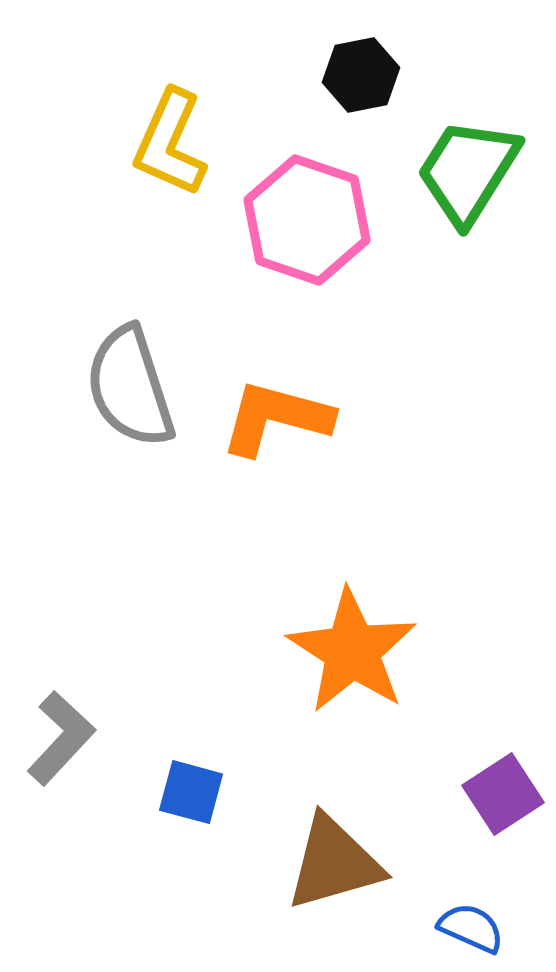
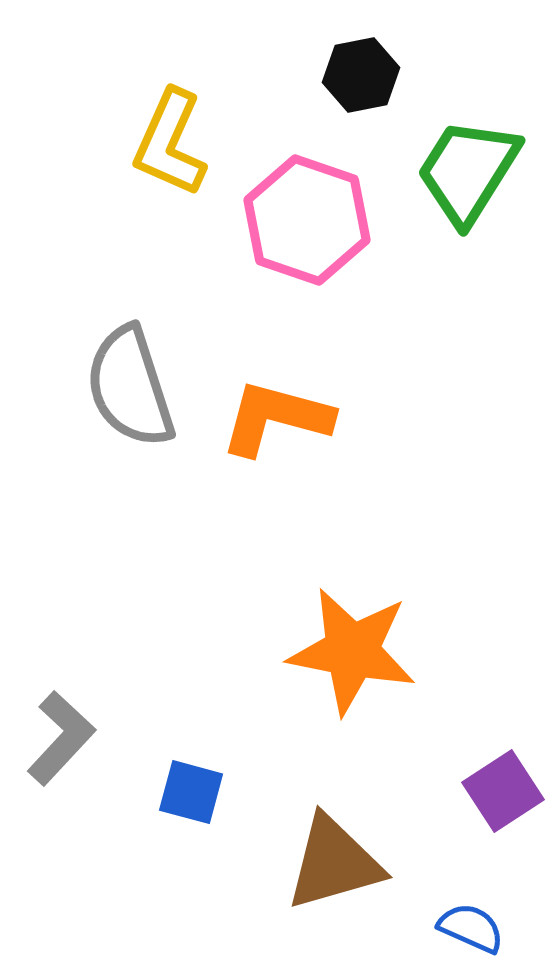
orange star: rotated 22 degrees counterclockwise
purple square: moved 3 px up
